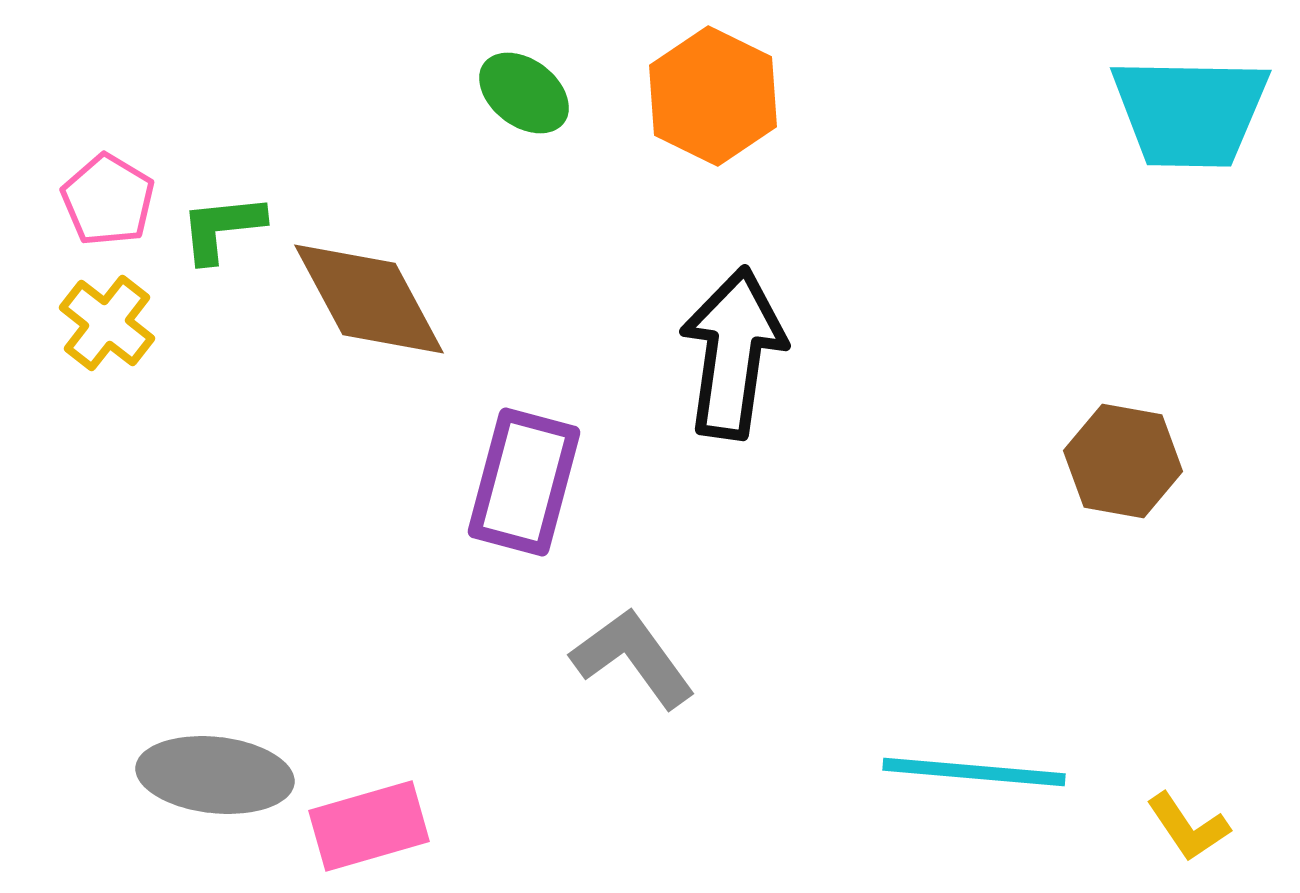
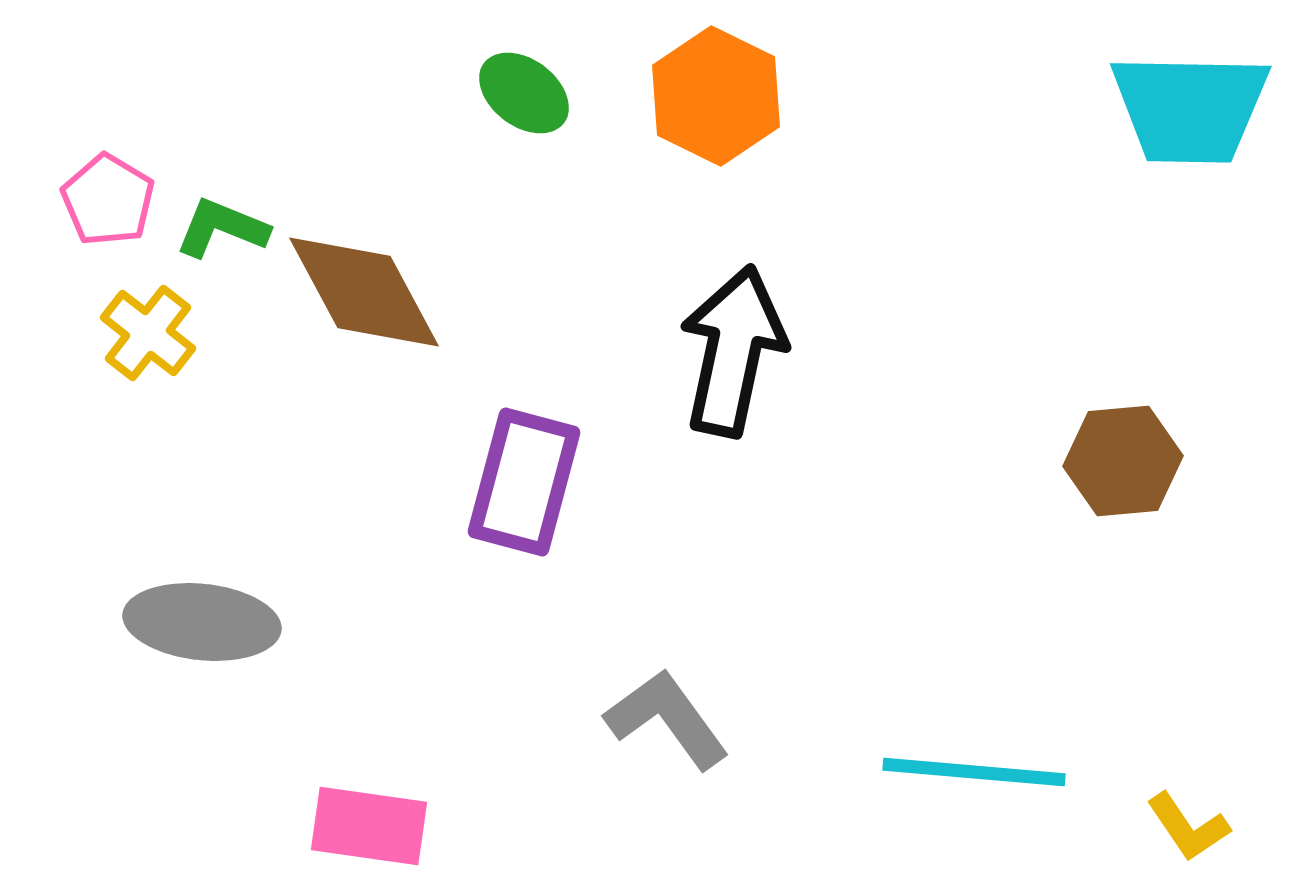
orange hexagon: moved 3 px right
cyan trapezoid: moved 4 px up
green L-shape: rotated 28 degrees clockwise
brown diamond: moved 5 px left, 7 px up
yellow cross: moved 41 px right, 10 px down
black arrow: moved 2 px up; rotated 4 degrees clockwise
brown hexagon: rotated 15 degrees counterclockwise
gray L-shape: moved 34 px right, 61 px down
gray ellipse: moved 13 px left, 153 px up
pink rectangle: rotated 24 degrees clockwise
